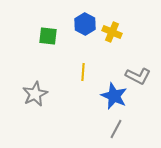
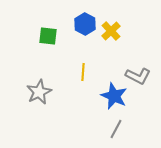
yellow cross: moved 1 px left, 1 px up; rotated 24 degrees clockwise
gray star: moved 4 px right, 2 px up
